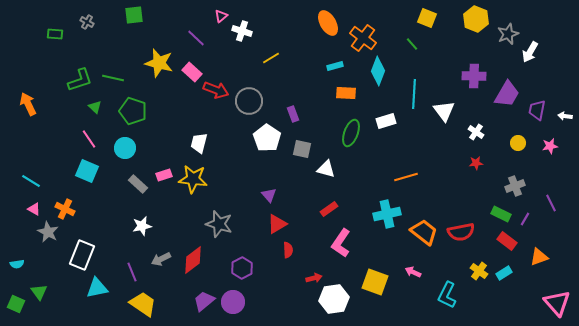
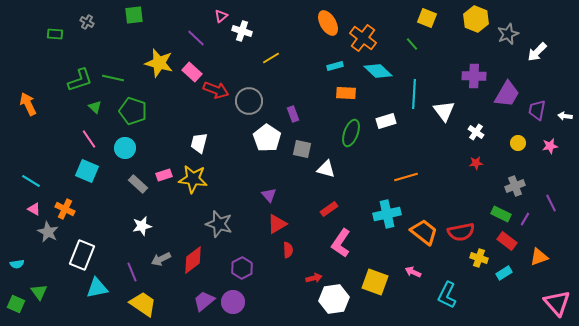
white arrow at (530, 52): moved 7 px right; rotated 15 degrees clockwise
cyan diamond at (378, 71): rotated 68 degrees counterclockwise
yellow cross at (479, 271): moved 13 px up; rotated 18 degrees counterclockwise
